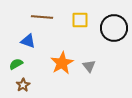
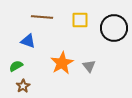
green semicircle: moved 2 px down
brown star: moved 1 px down
